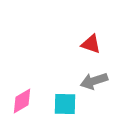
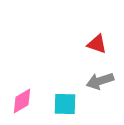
red triangle: moved 6 px right
gray arrow: moved 6 px right
